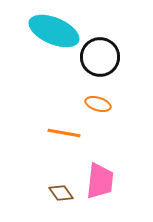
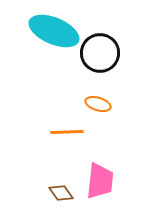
black circle: moved 4 px up
orange line: moved 3 px right, 1 px up; rotated 12 degrees counterclockwise
